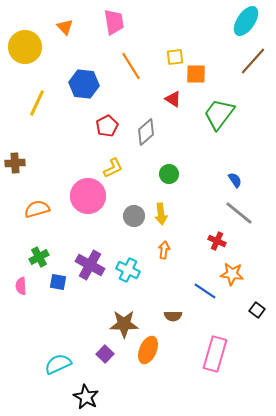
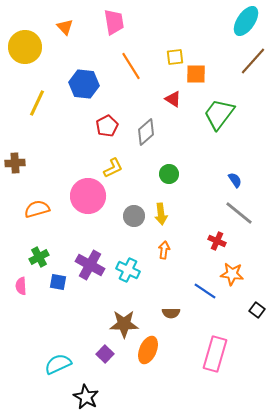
brown semicircle: moved 2 px left, 3 px up
